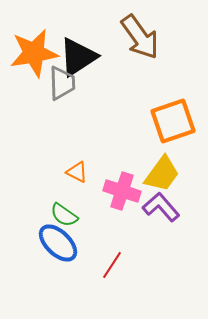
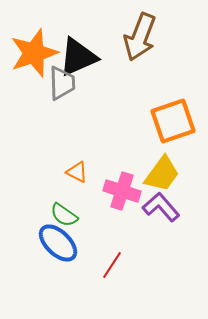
brown arrow: rotated 57 degrees clockwise
orange star: rotated 9 degrees counterclockwise
black triangle: rotated 9 degrees clockwise
